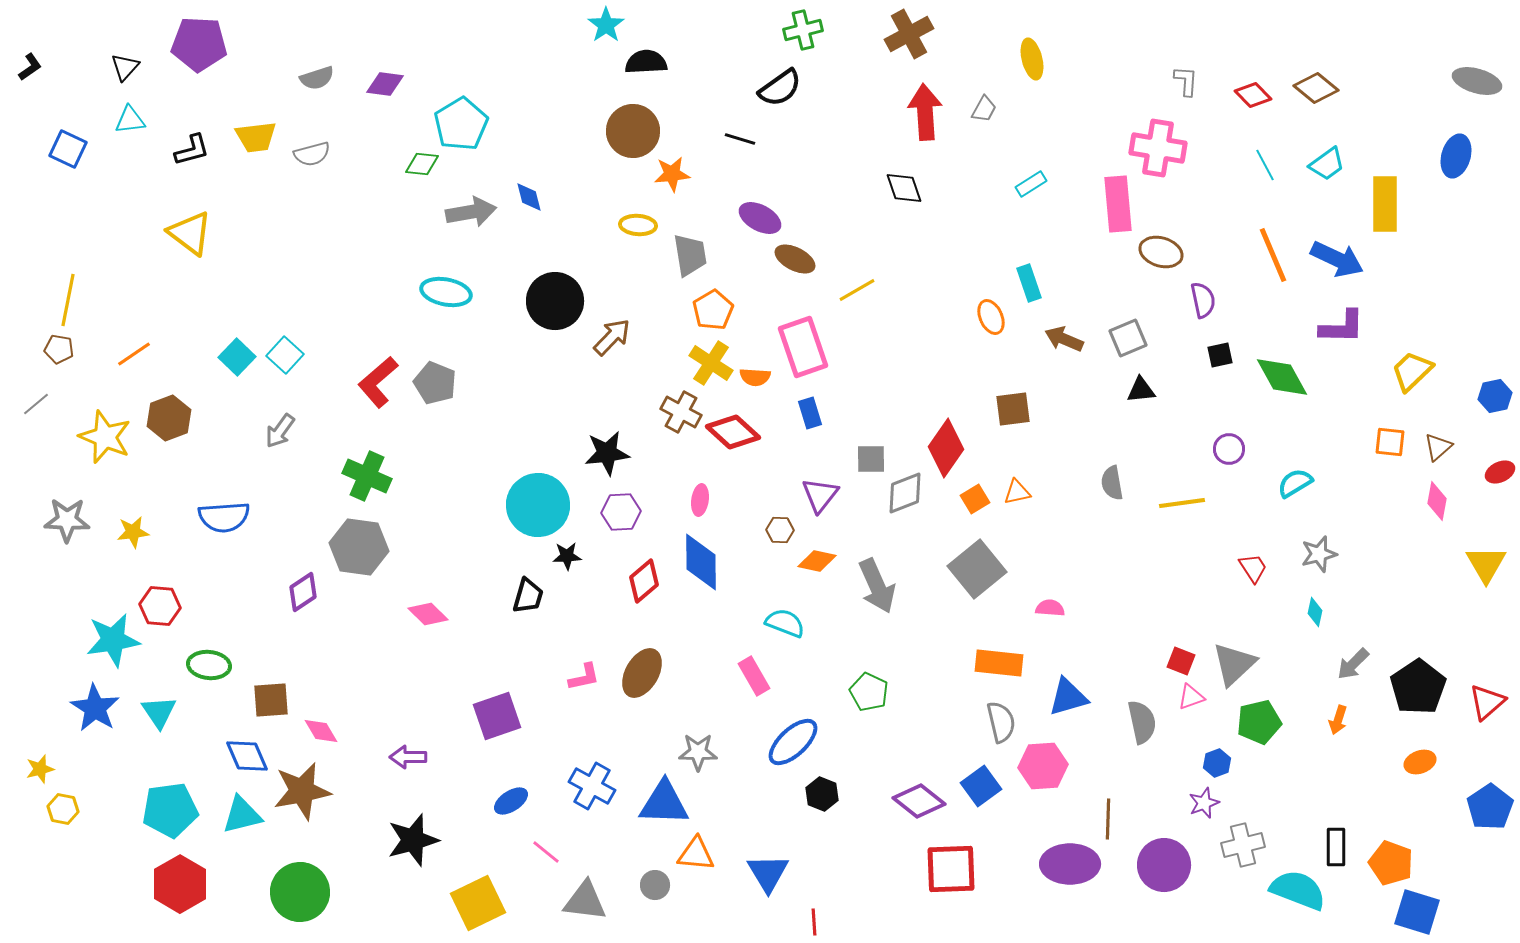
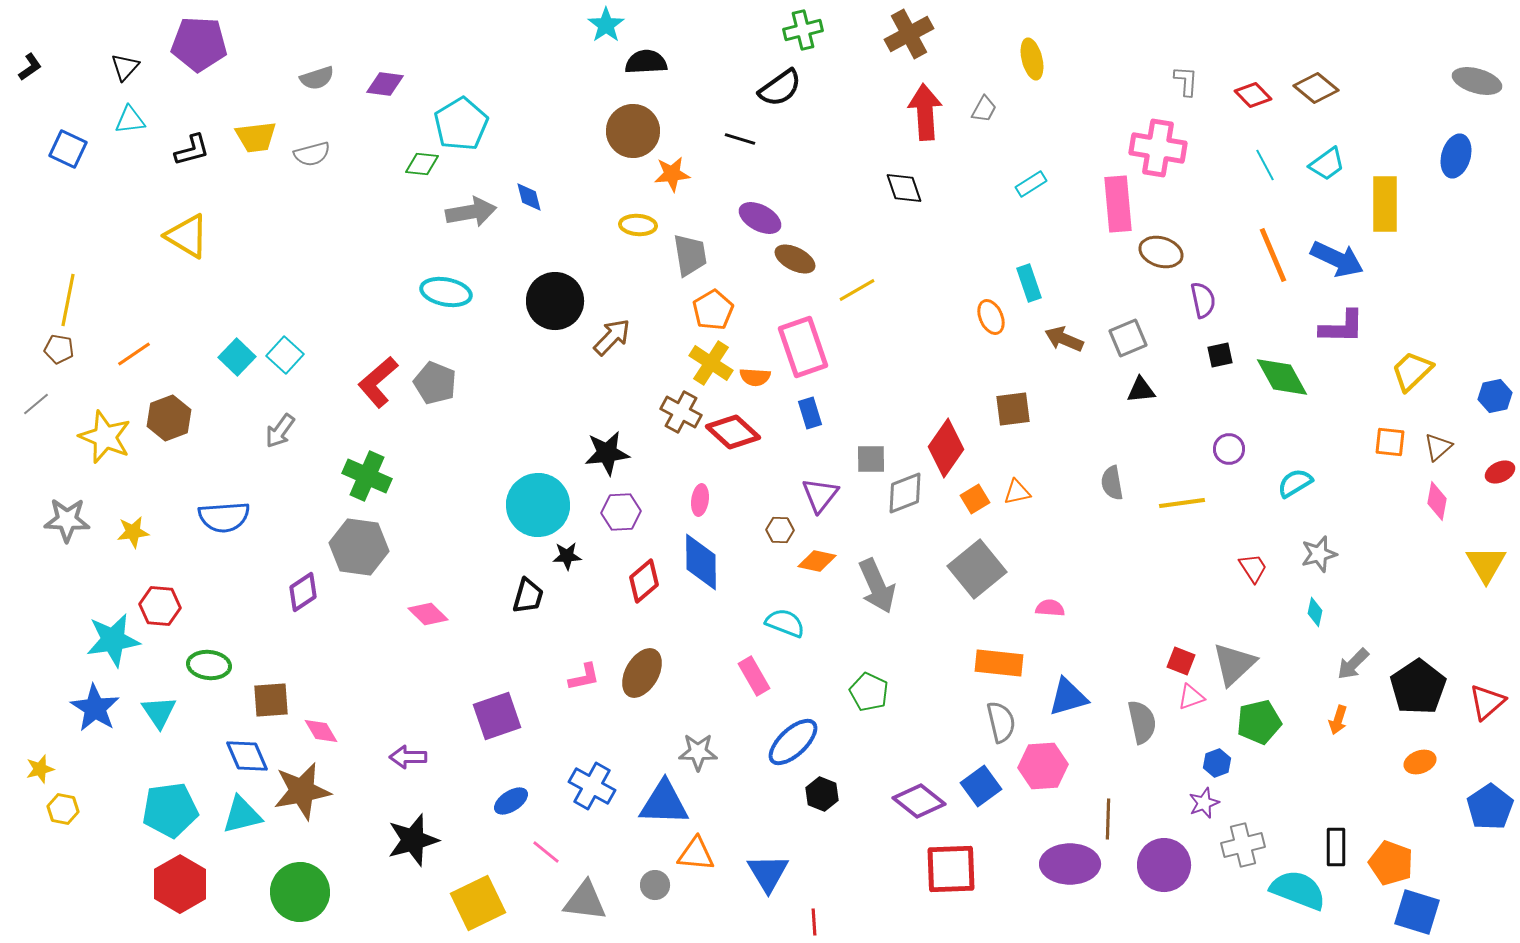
yellow triangle at (190, 233): moved 3 px left, 3 px down; rotated 6 degrees counterclockwise
